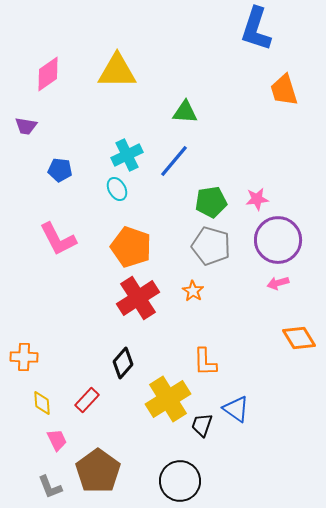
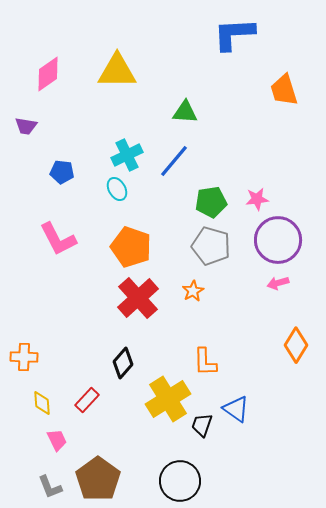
blue L-shape: moved 22 px left, 5 px down; rotated 69 degrees clockwise
blue pentagon: moved 2 px right, 2 px down
orange star: rotated 10 degrees clockwise
red cross: rotated 9 degrees counterclockwise
orange diamond: moved 3 px left, 7 px down; rotated 64 degrees clockwise
brown pentagon: moved 8 px down
